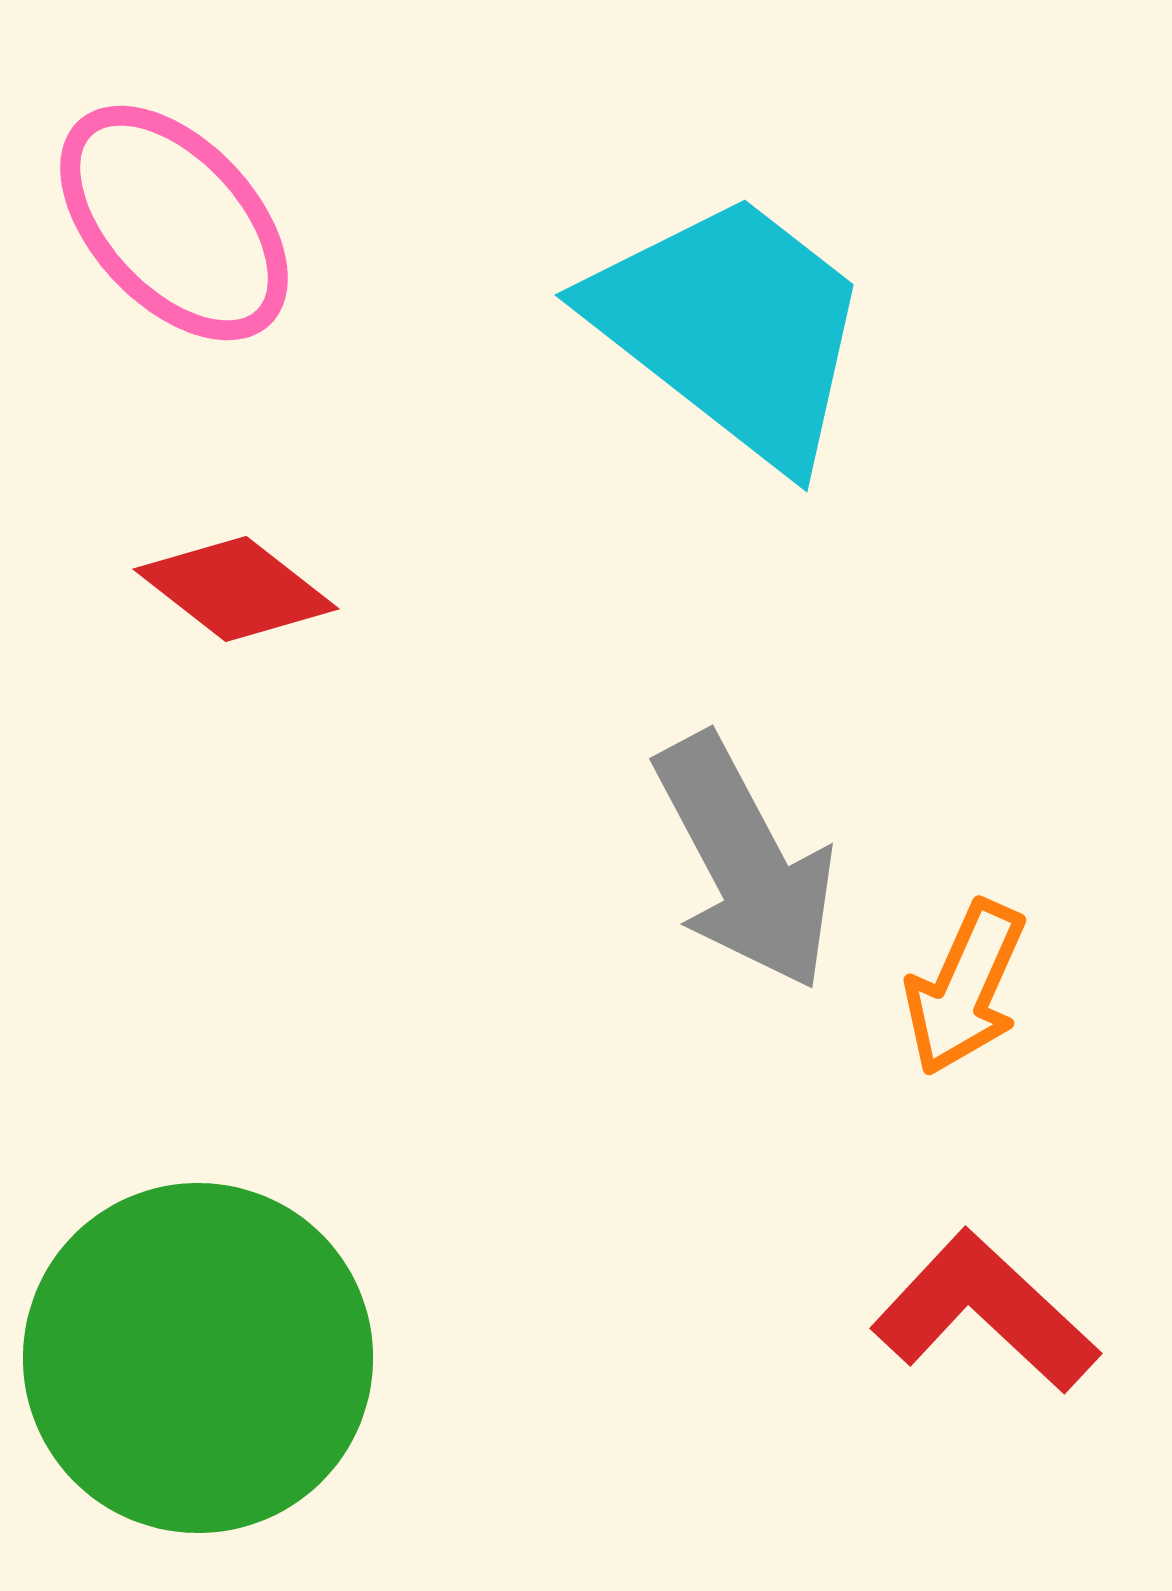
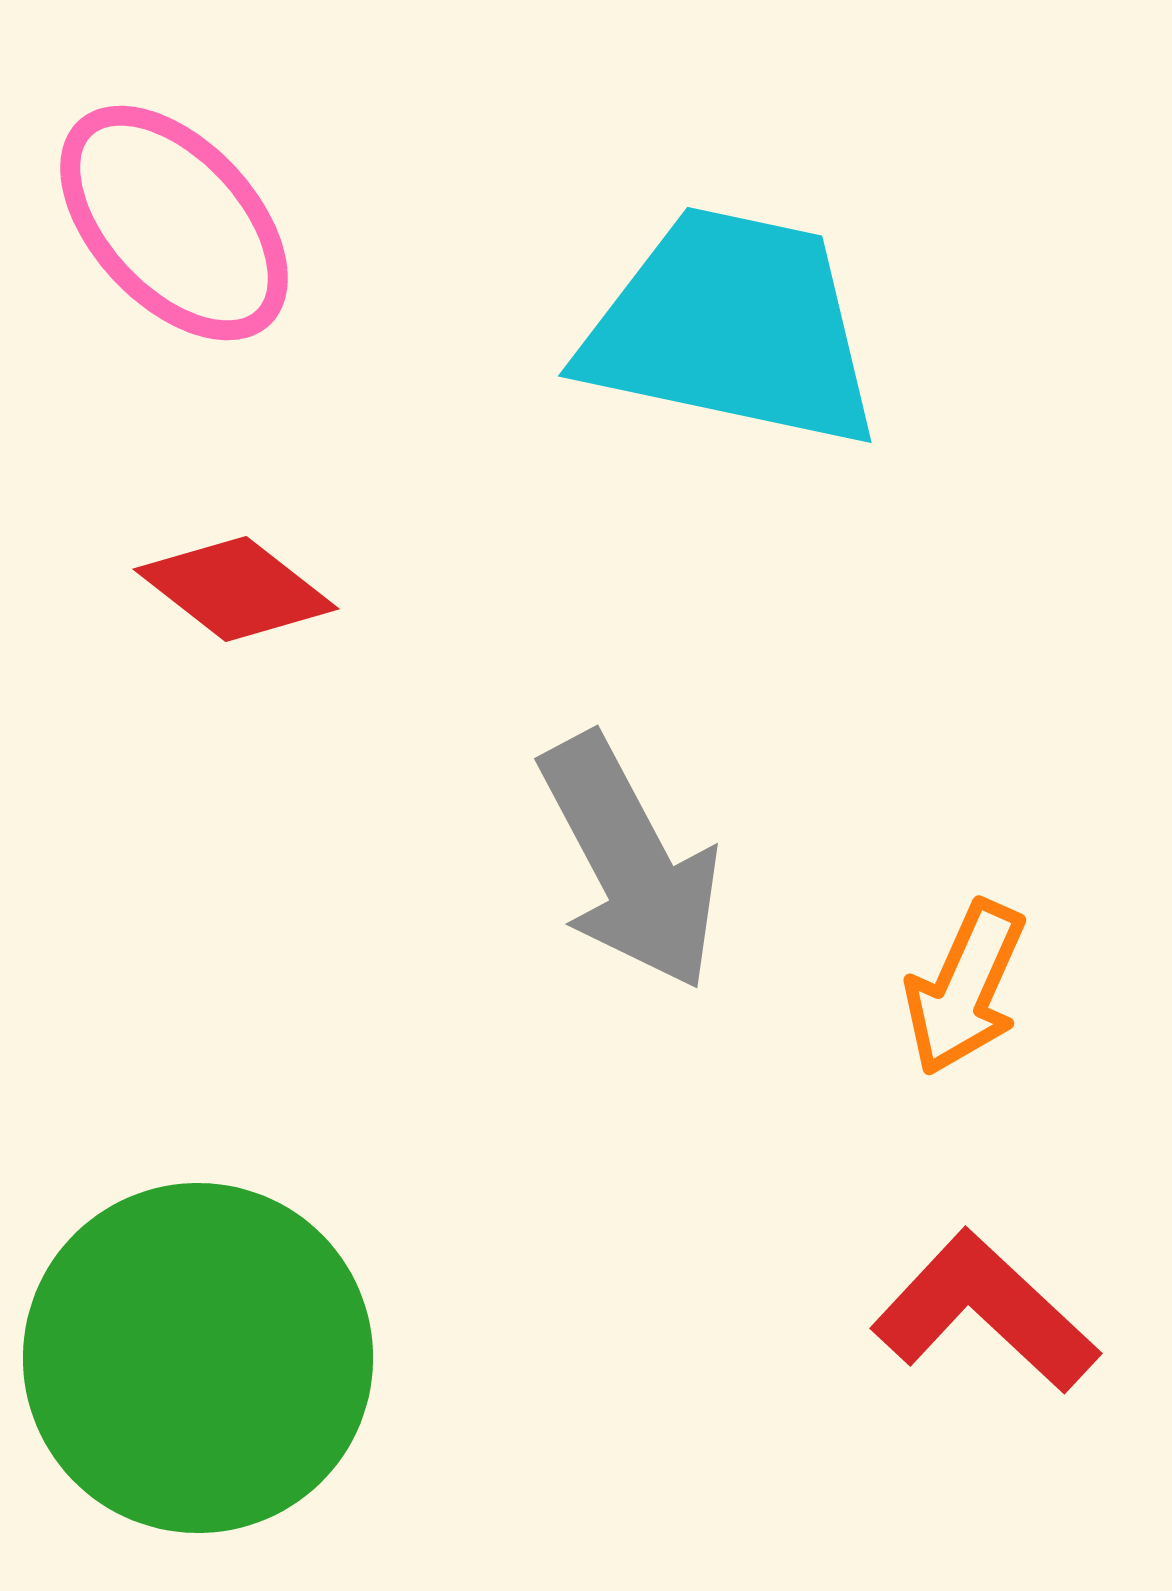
cyan trapezoid: rotated 26 degrees counterclockwise
gray arrow: moved 115 px left
